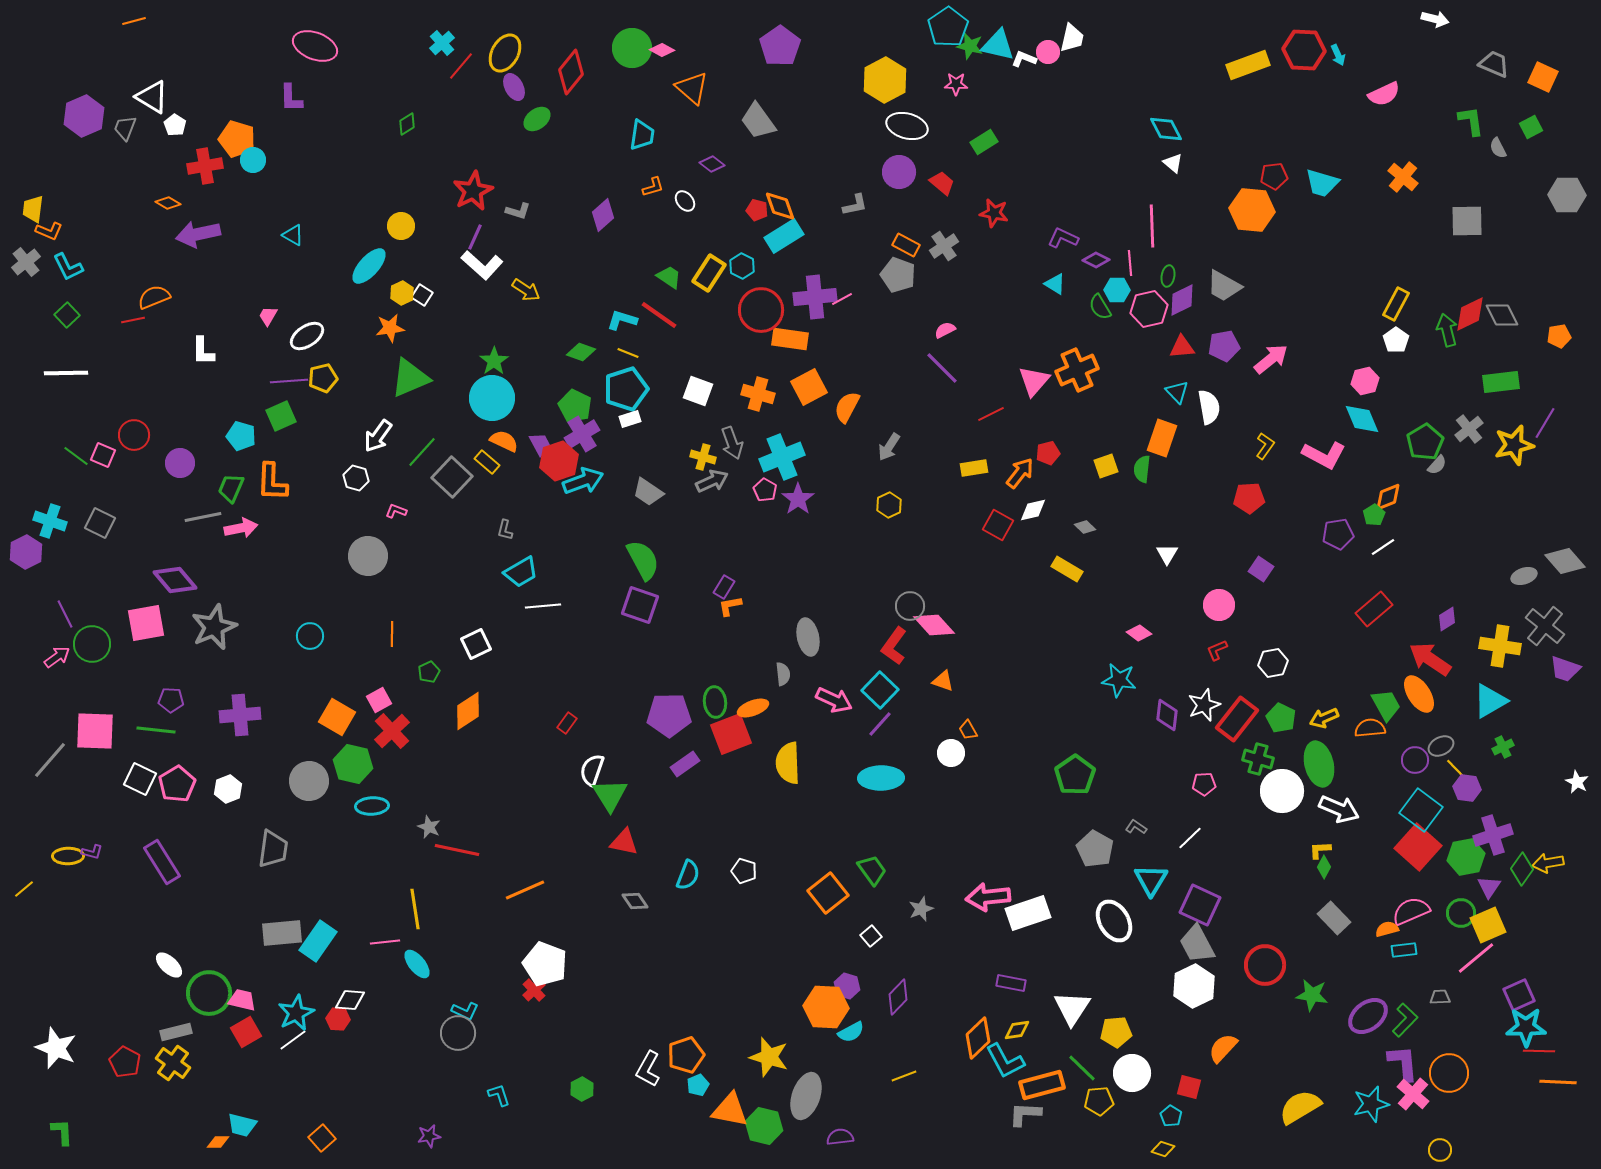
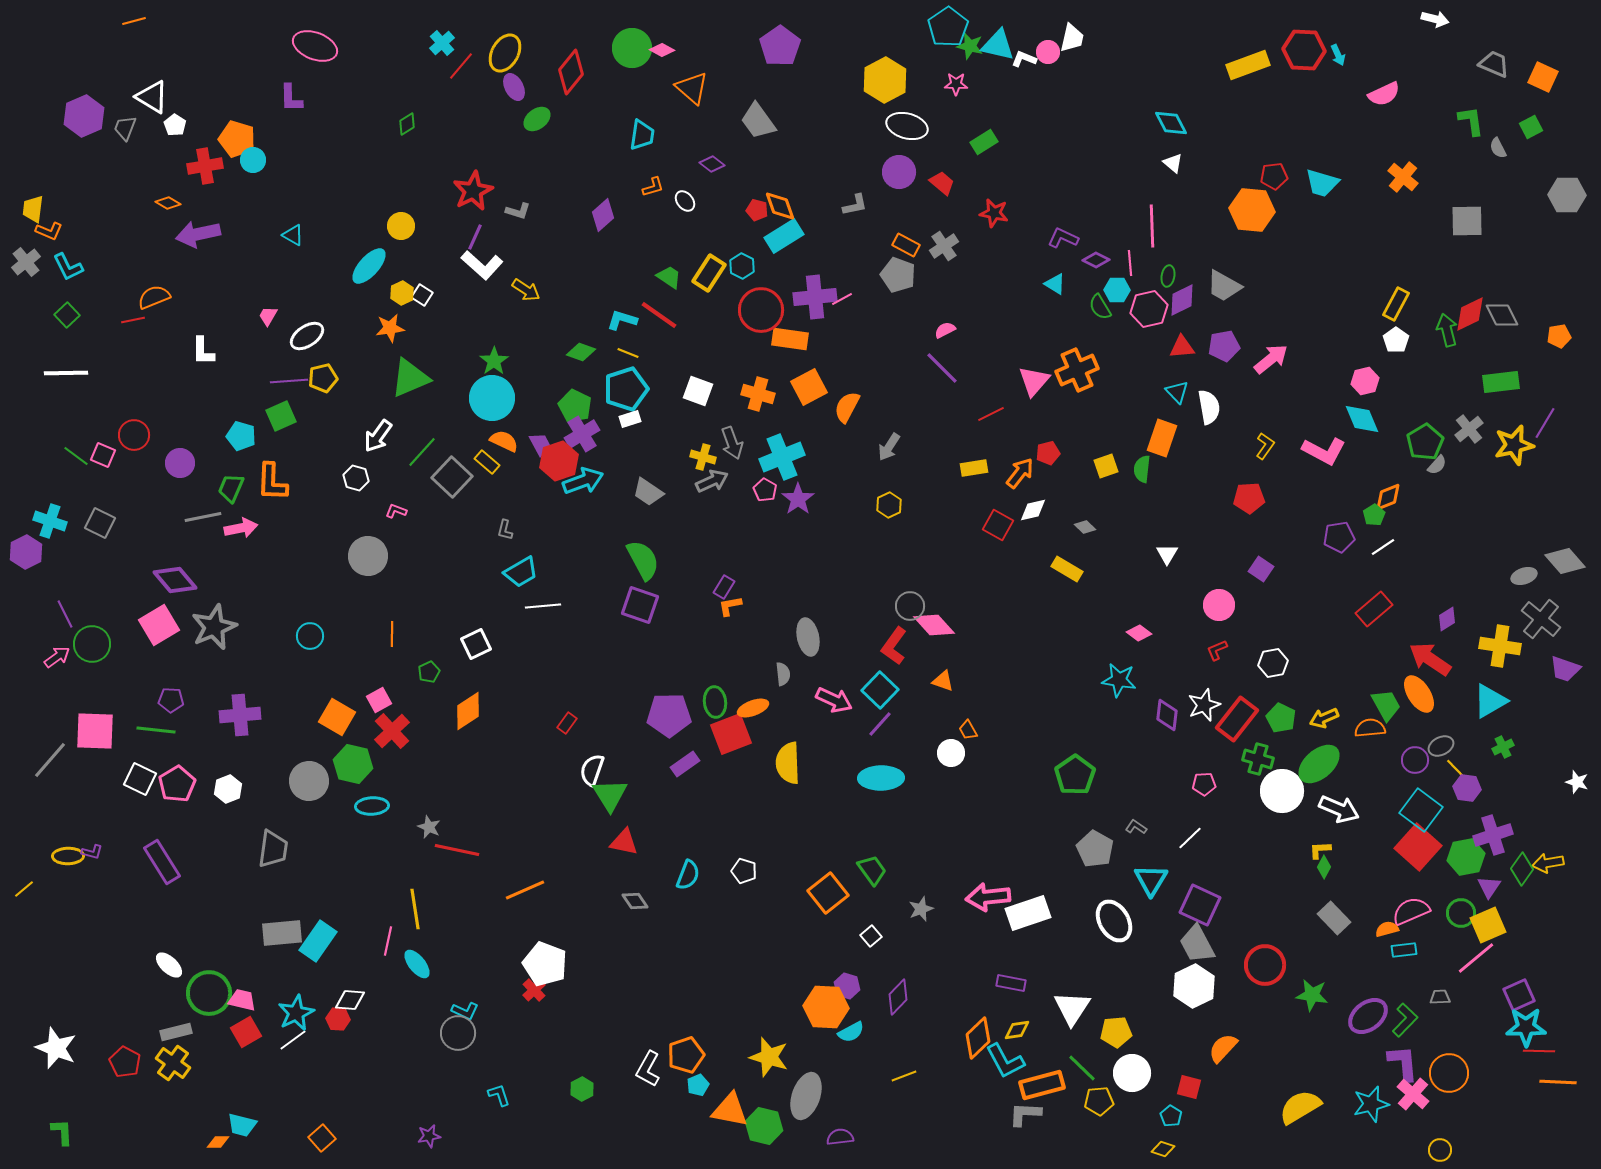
cyan diamond at (1166, 129): moved 5 px right, 6 px up
pink L-shape at (1324, 455): moved 4 px up
purple pentagon at (1338, 534): moved 1 px right, 3 px down
pink square at (146, 623): moved 13 px right, 2 px down; rotated 21 degrees counterclockwise
gray cross at (1545, 626): moved 4 px left, 7 px up
green ellipse at (1319, 764): rotated 63 degrees clockwise
white star at (1577, 782): rotated 10 degrees counterclockwise
pink line at (385, 942): moved 3 px right, 1 px up; rotated 72 degrees counterclockwise
